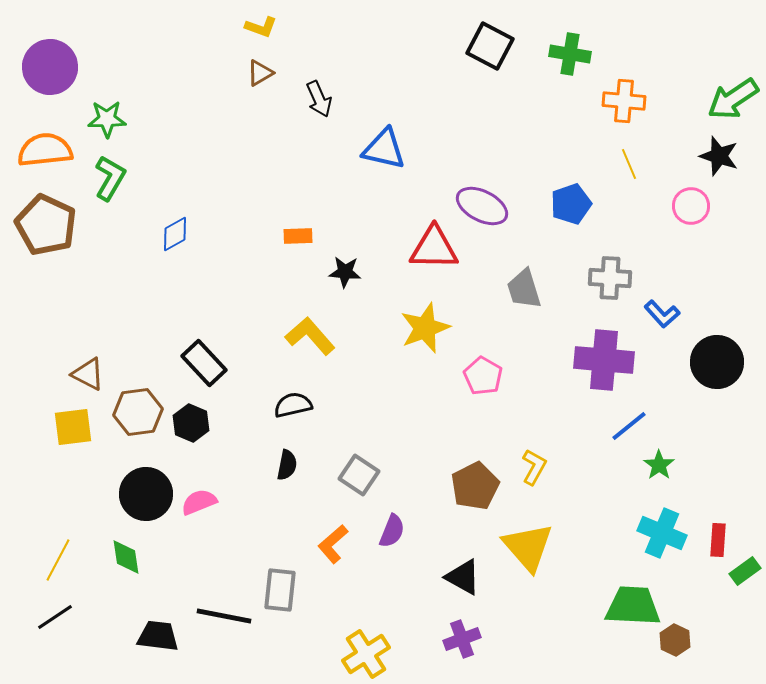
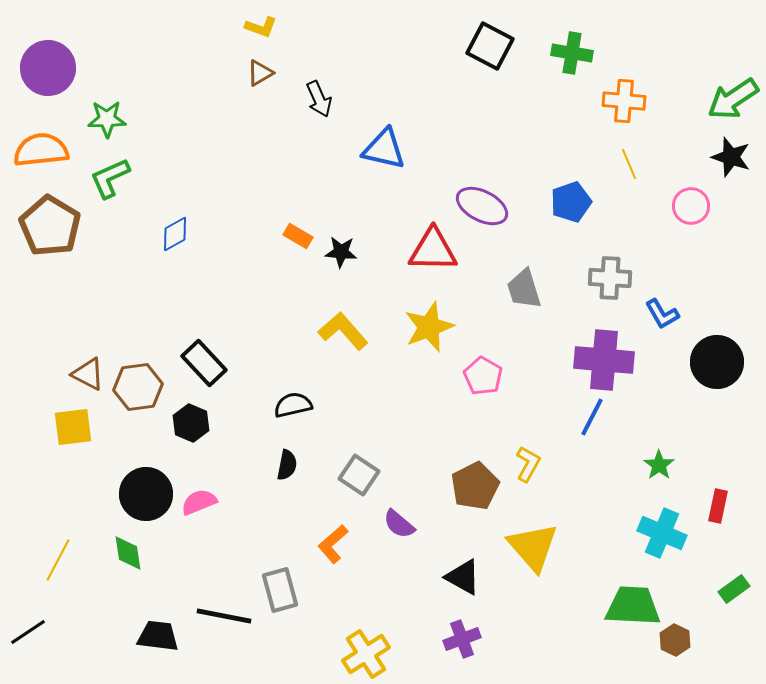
green cross at (570, 54): moved 2 px right, 1 px up
purple circle at (50, 67): moved 2 px left, 1 px down
orange semicircle at (45, 150): moved 4 px left
black star at (719, 156): moved 12 px right, 1 px down
green L-shape at (110, 178): rotated 144 degrees counterclockwise
blue pentagon at (571, 204): moved 2 px up
brown pentagon at (46, 225): moved 4 px right, 1 px down; rotated 6 degrees clockwise
orange rectangle at (298, 236): rotated 32 degrees clockwise
red triangle at (434, 248): moved 1 px left, 2 px down
black star at (345, 272): moved 4 px left, 20 px up
blue L-shape at (662, 314): rotated 12 degrees clockwise
yellow star at (425, 328): moved 4 px right, 1 px up
yellow L-shape at (310, 336): moved 33 px right, 5 px up
brown hexagon at (138, 412): moved 25 px up
blue line at (629, 426): moved 37 px left, 9 px up; rotated 24 degrees counterclockwise
yellow L-shape at (534, 467): moved 6 px left, 3 px up
purple semicircle at (392, 531): moved 7 px right, 7 px up; rotated 108 degrees clockwise
red rectangle at (718, 540): moved 34 px up; rotated 8 degrees clockwise
yellow triangle at (528, 547): moved 5 px right
green diamond at (126, 557): moved 2 px right, 4 px up
green rectangle at (745, 571): moved 11 px left, 18 px down
gray rectangle at (280, 590): rotated 21 degrees counterclockwise
black line at (55, 617): moved 27 px left, 15 px down
